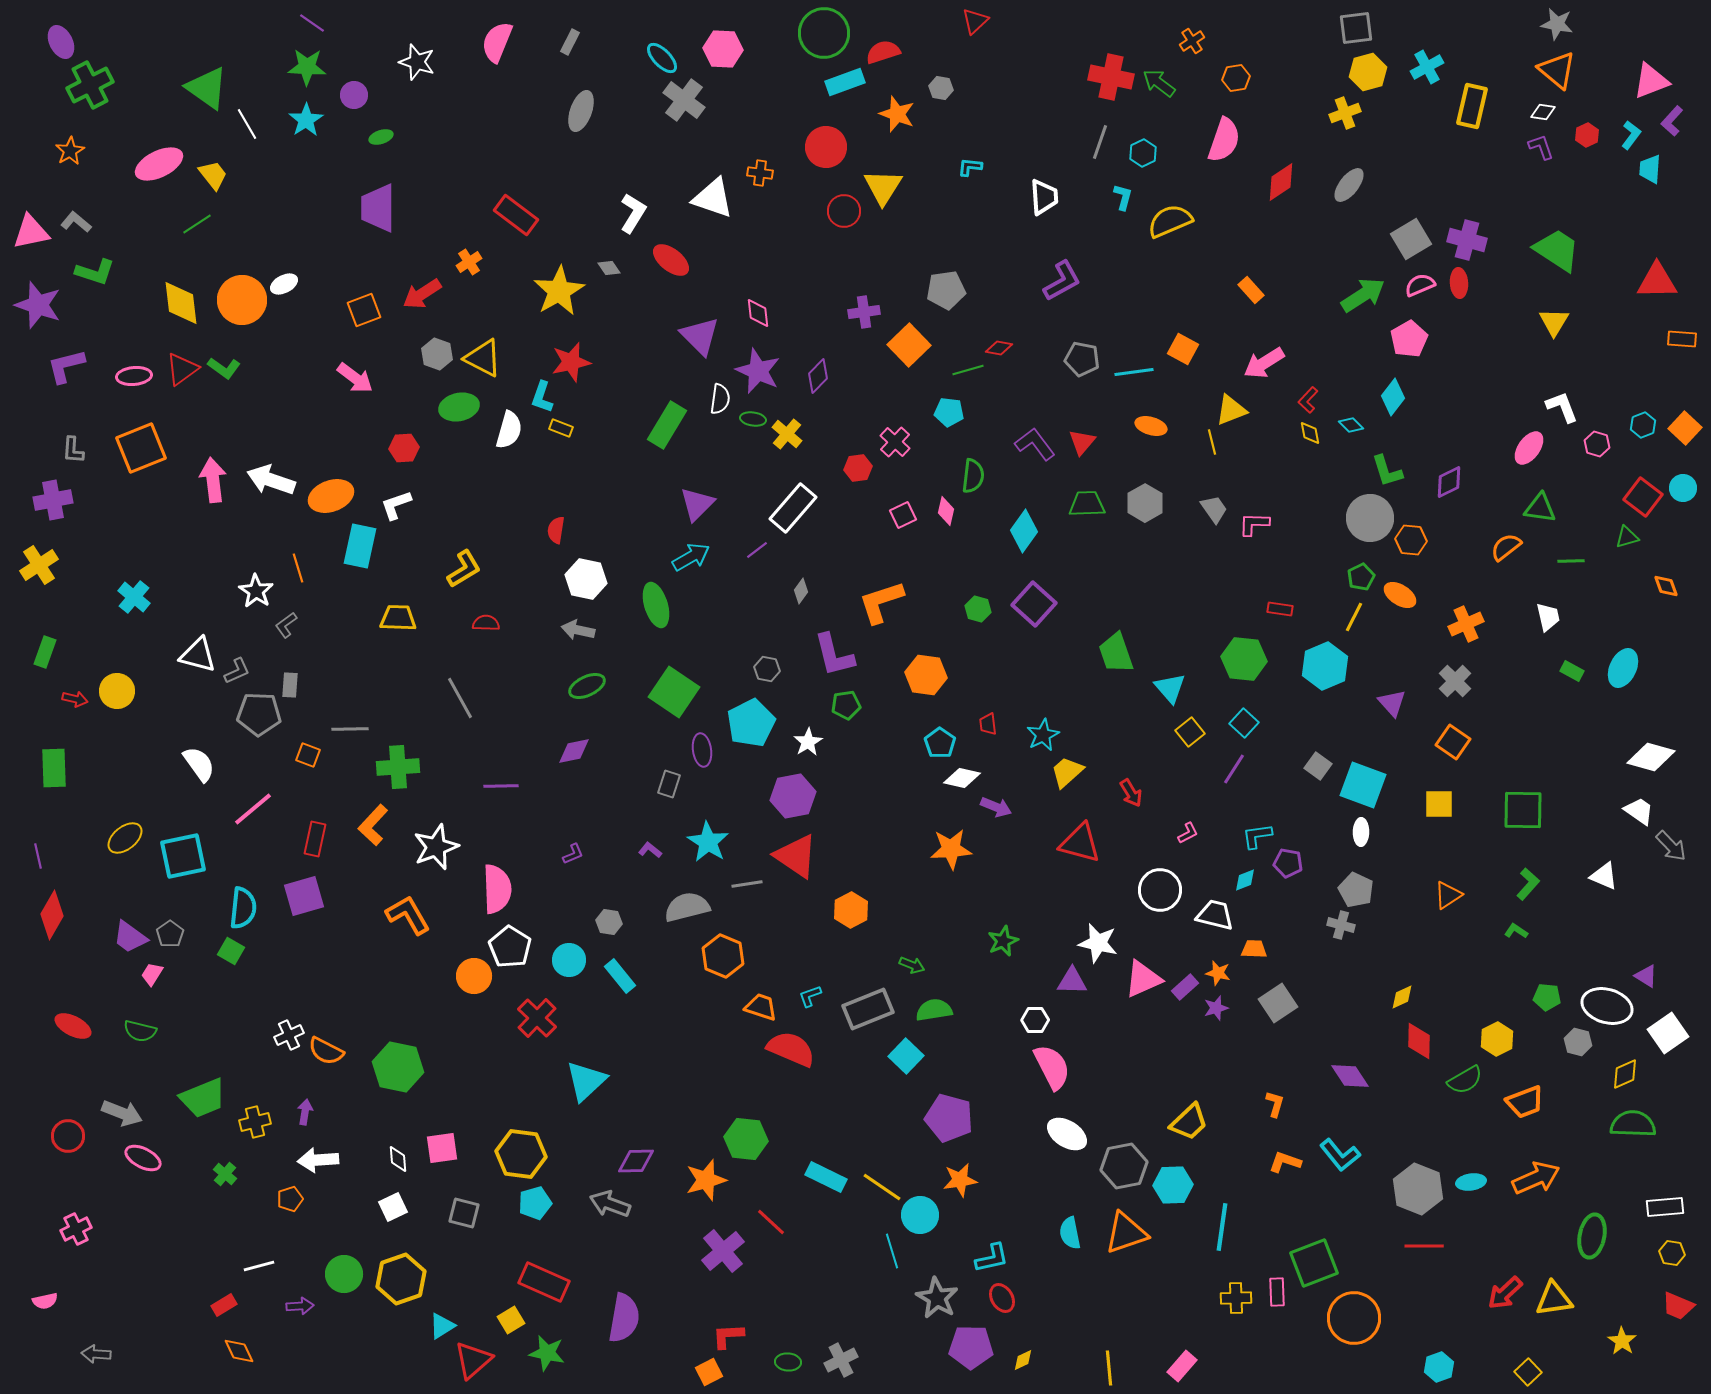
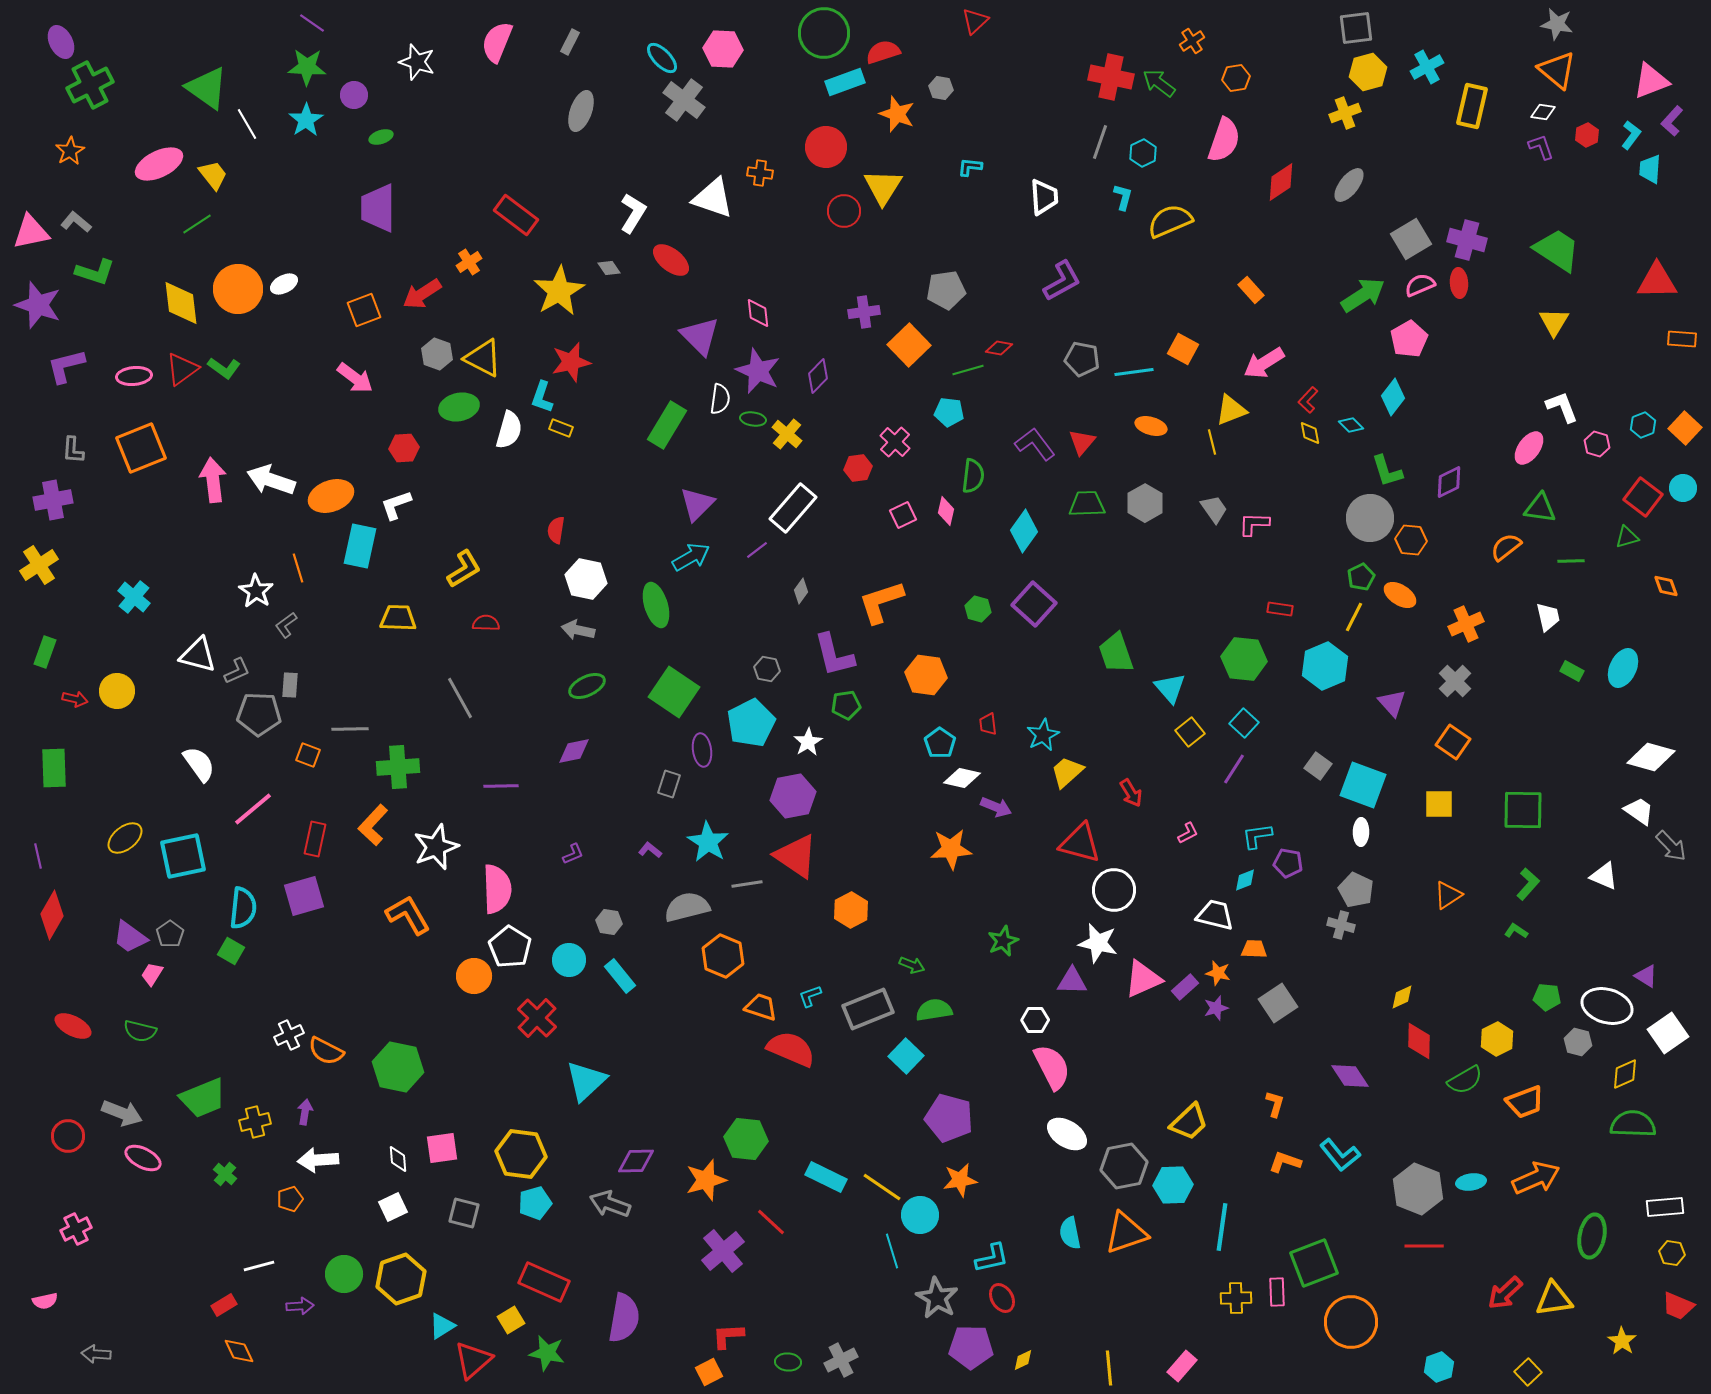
orange circle at (242, 300): moved 4 px left, 11 px up
white circle at (1160, 890): moved 46 px left
orange circle at (1354, 1318): moved 3 px left, 4 px down
